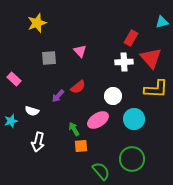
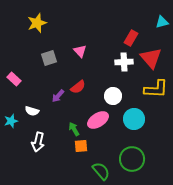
gray square: rotated 14 degrees counterclockwise
